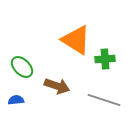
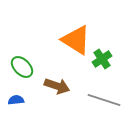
green cross: moved 3 px left; rotated 30 degrees counterclockwise
